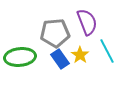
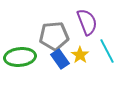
gray pentagon: moved 1 px left, 3 px down
